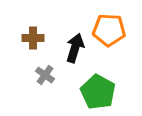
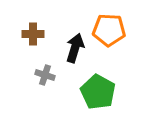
brown cross: moved 4 px up
gray cross: rotated 18 degrees counterclockwise
